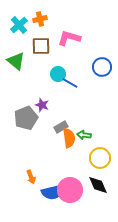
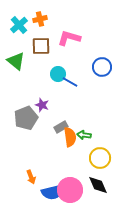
blue line: moved 1 px up
orange semicircle: moved 1 px right, 1 px up
